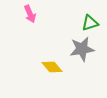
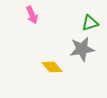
pink arrow: moved 2 px right, 1 px down
